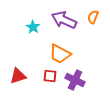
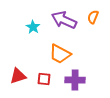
red square: moved 6 px left, 3 px down
purple cross: rotated 24 degrees counterclockwise
